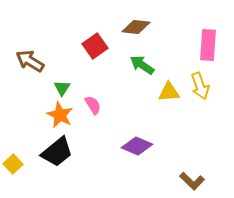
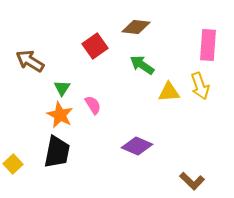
black trapezoid: rotated 40 degrees counterclockwise
